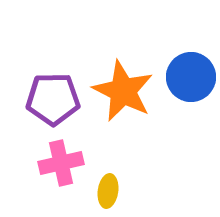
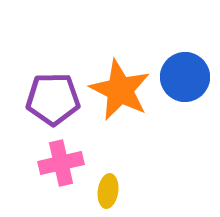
blue circle: moved 6 px left
orange star: moved 3 px left, 1 px up
